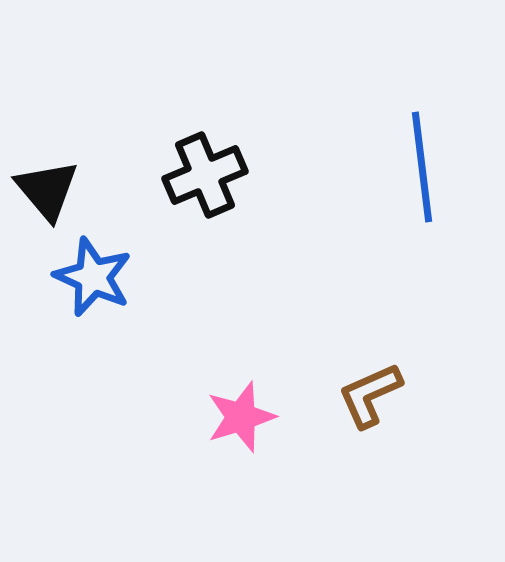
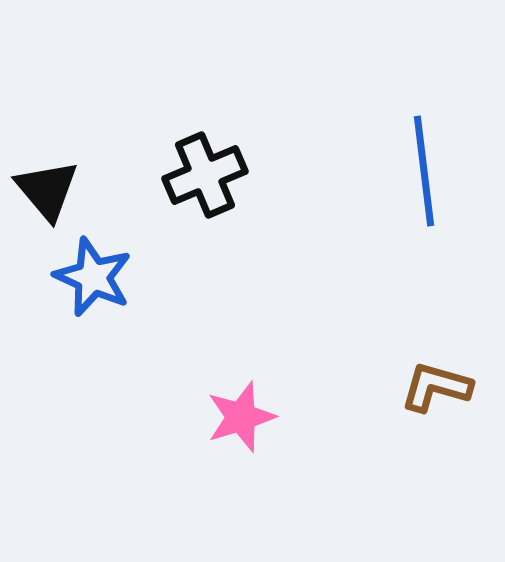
blue line: moved 2 px right, 4 px down
brown L-shape: moved 66 px right, 8 px up; rotated 40 degrees clockwise
